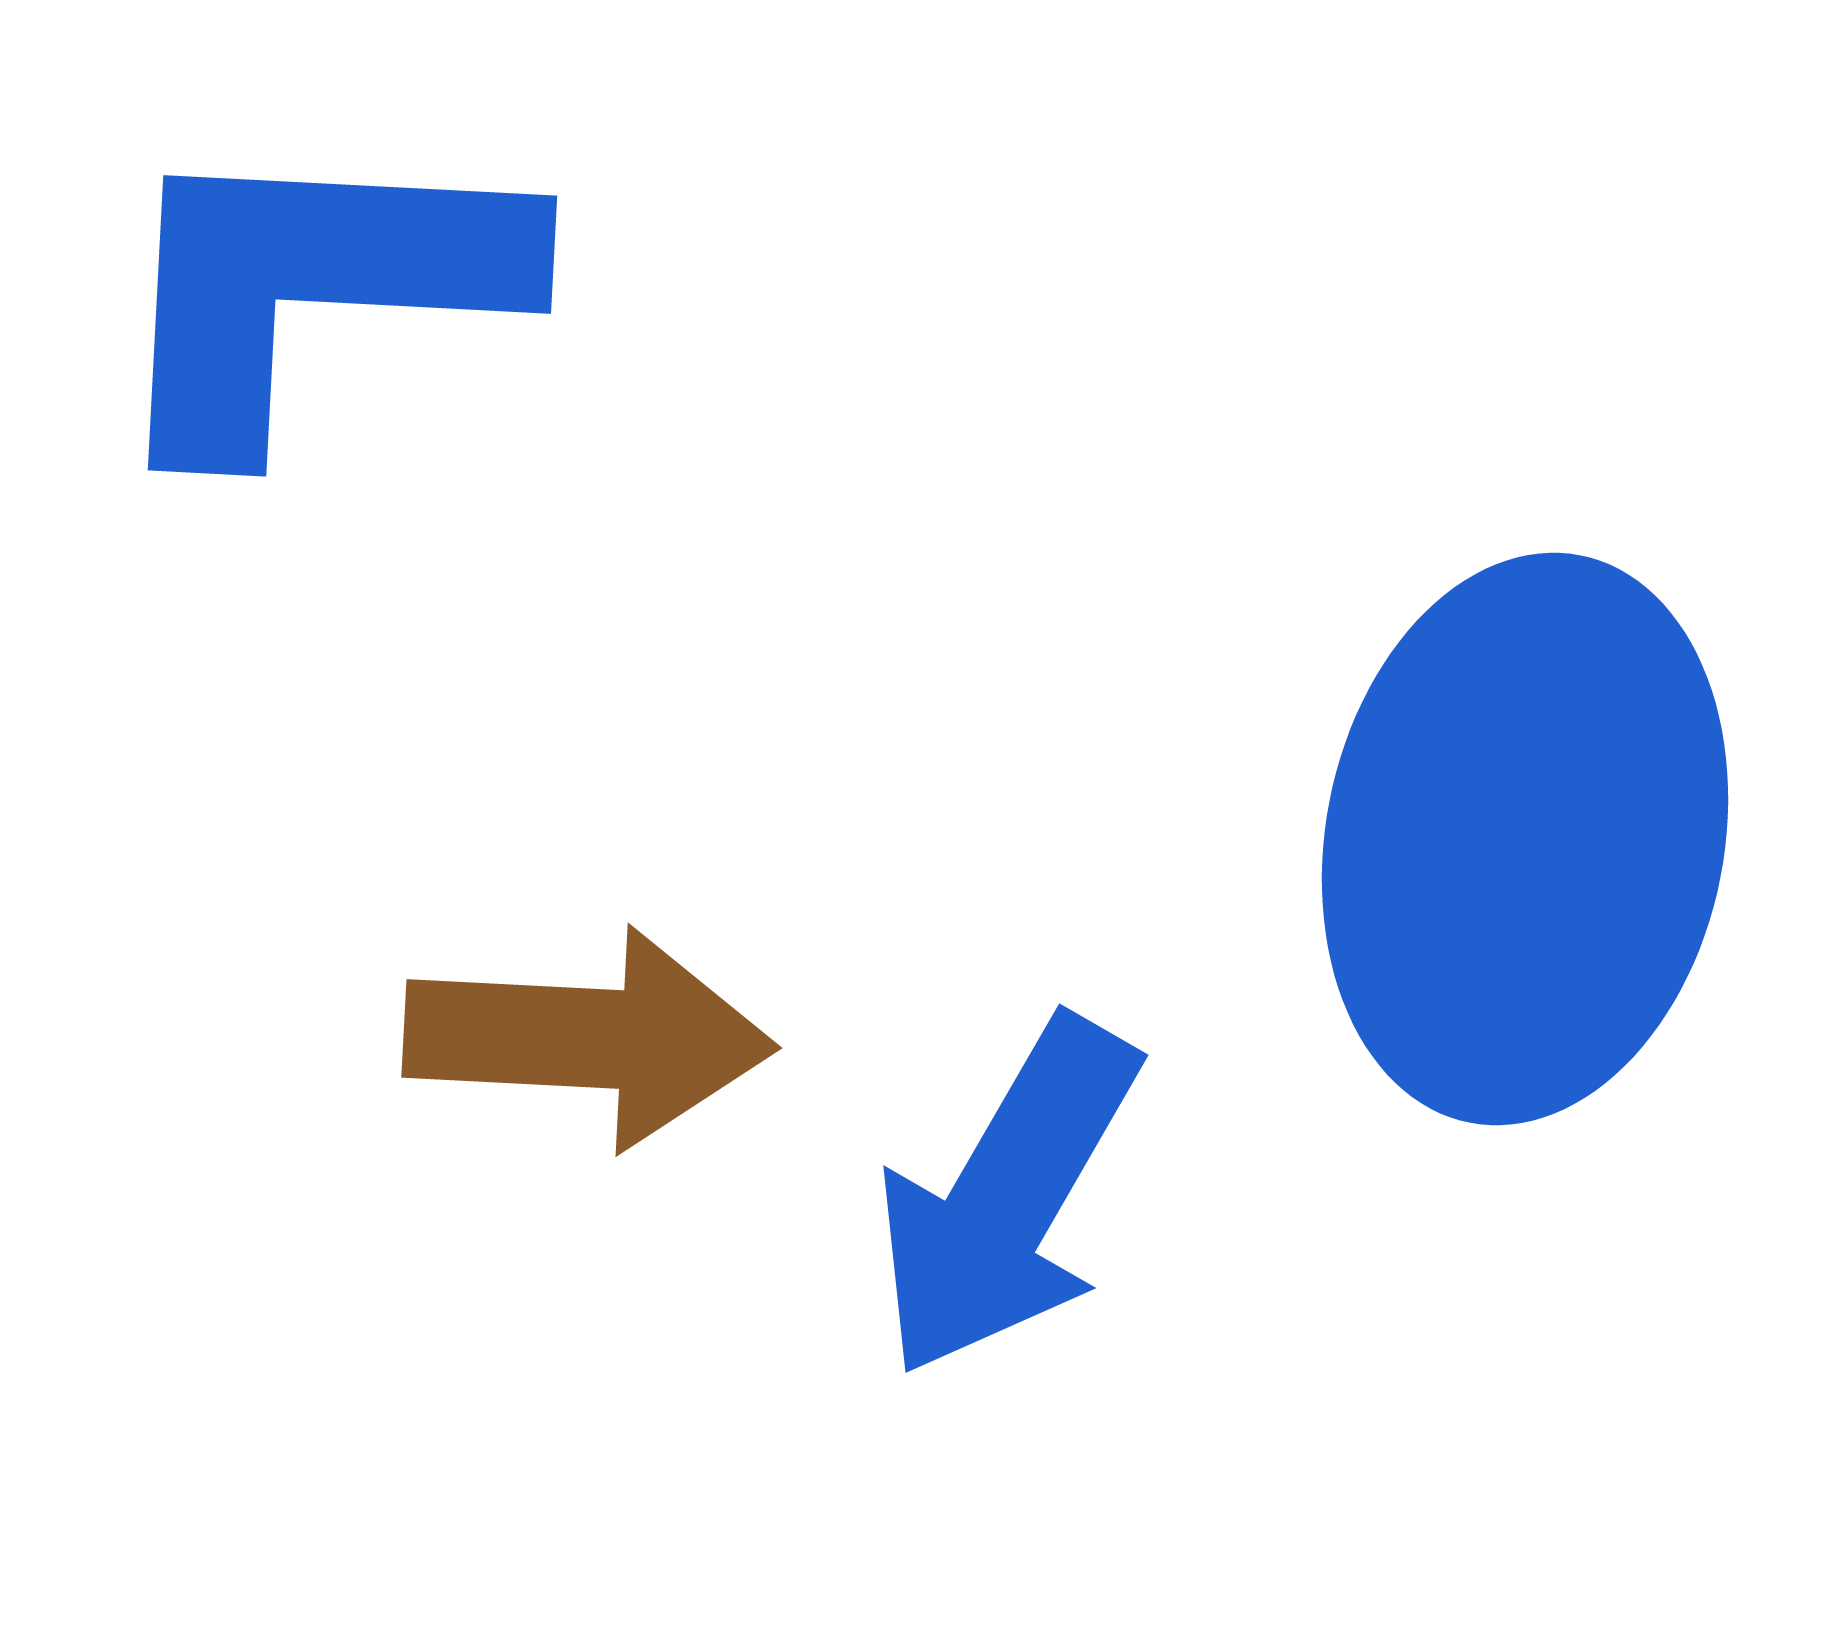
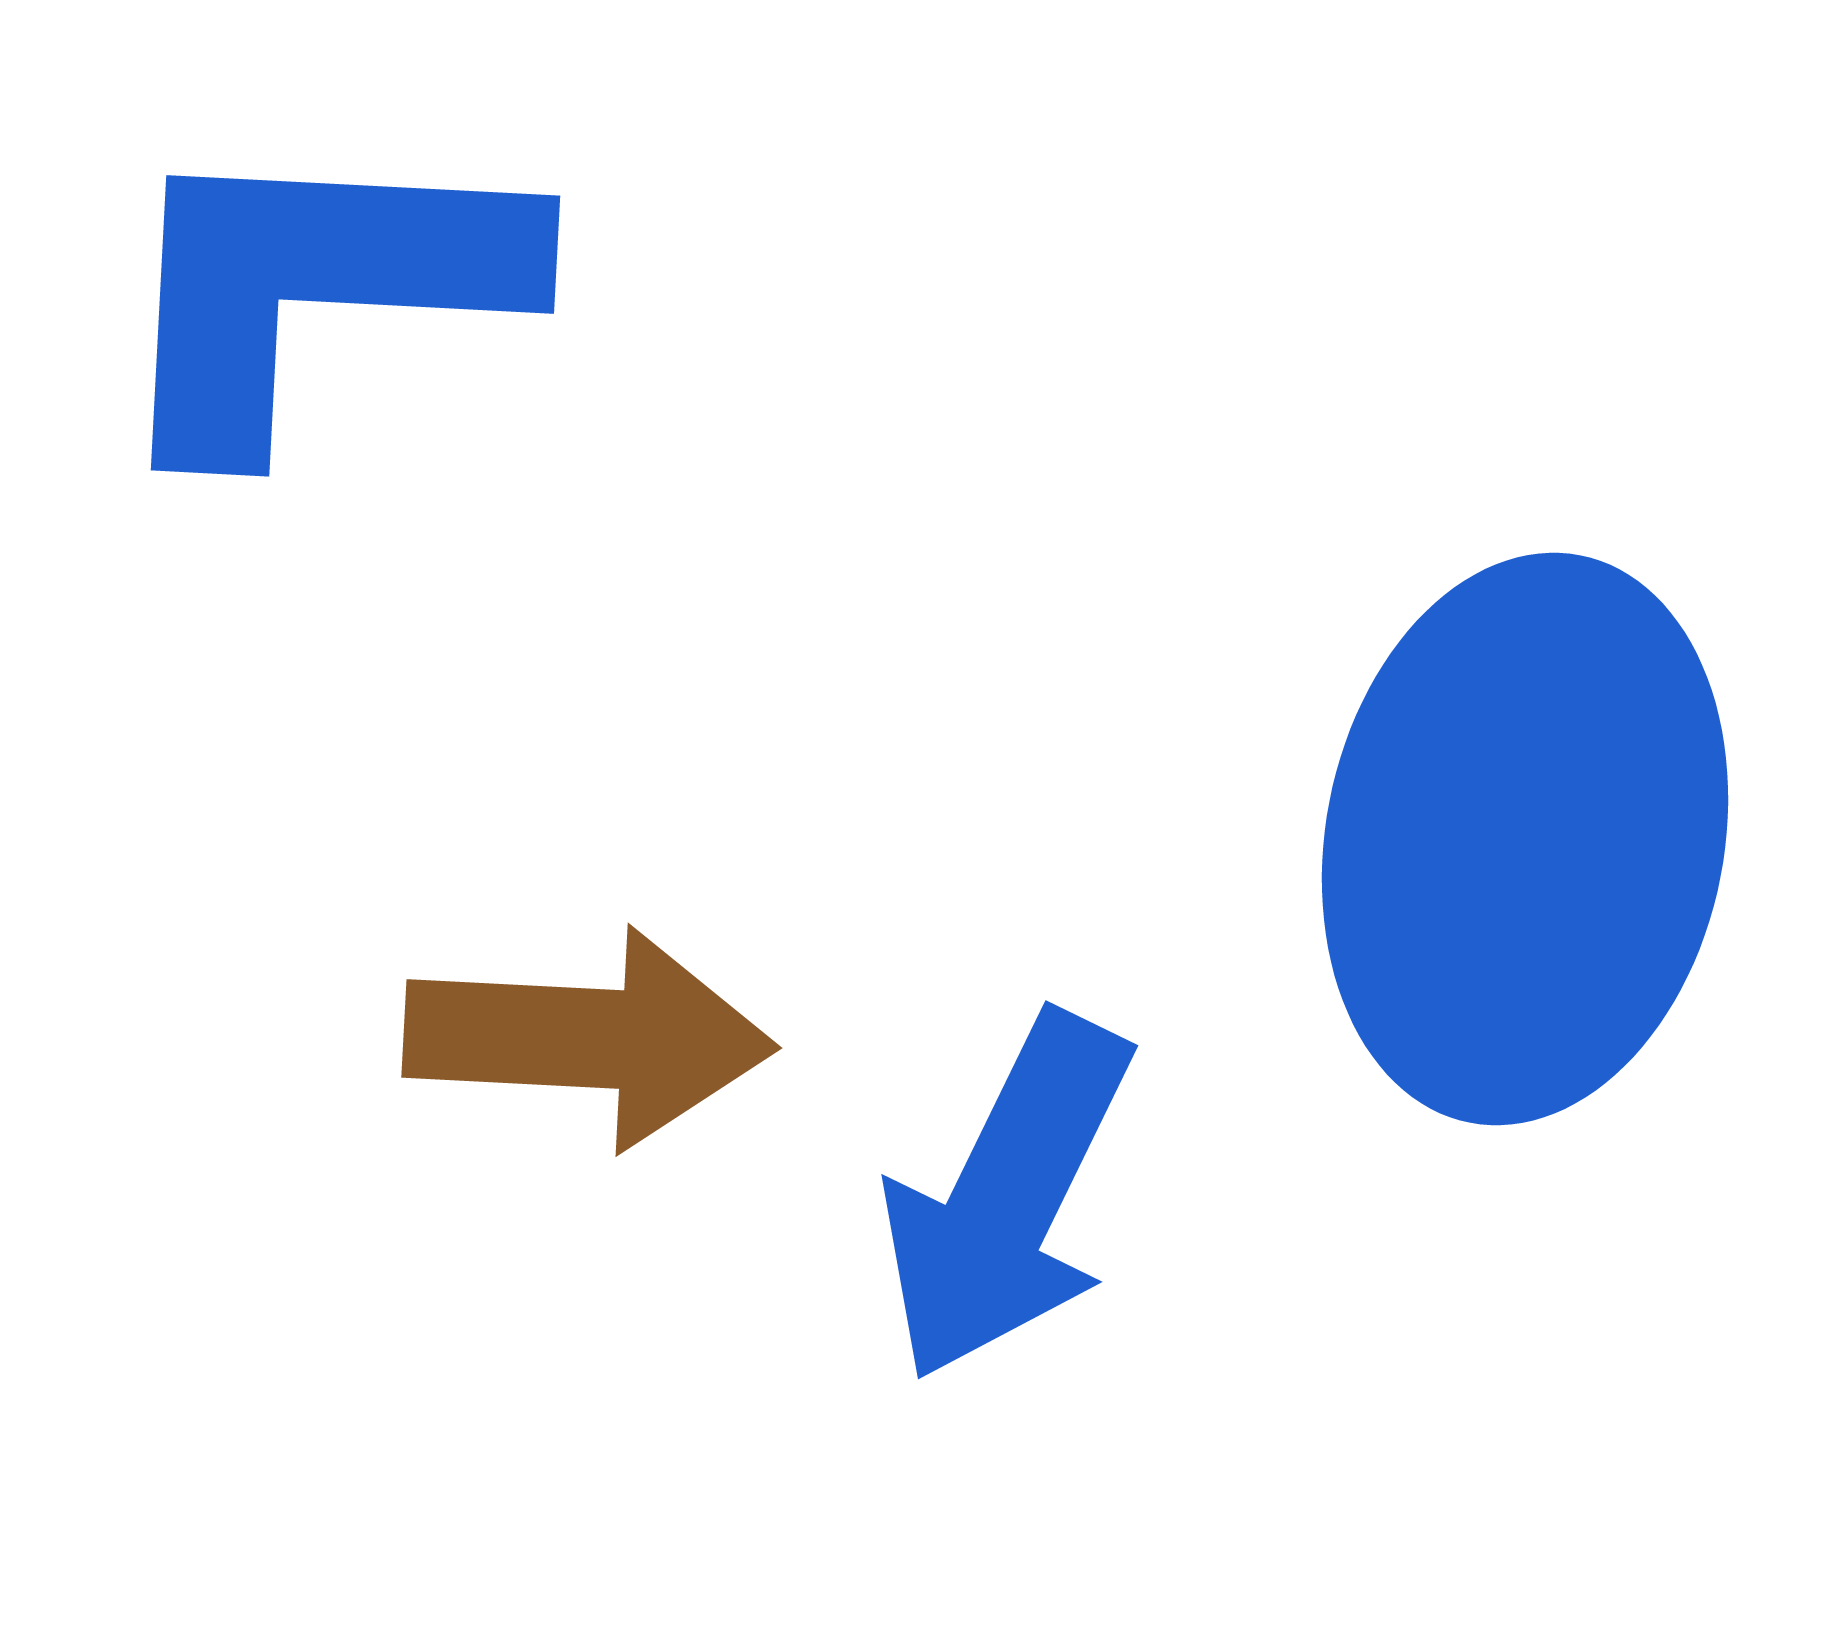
blue L-shape: moved 3 px right
blue arrow: rotated 4 degrees counterclockwise
